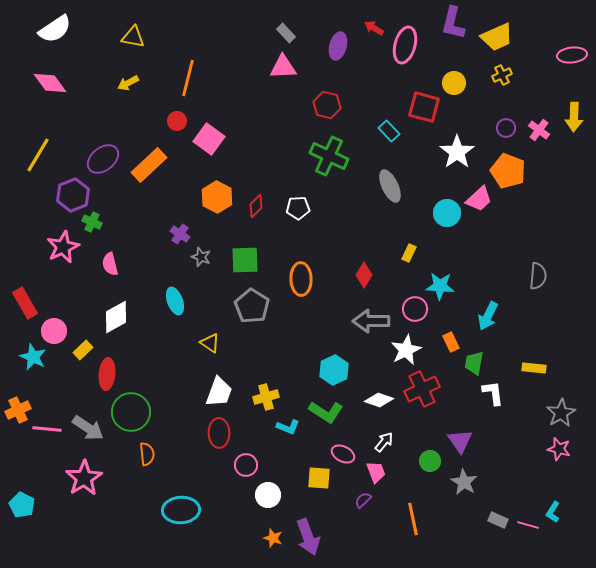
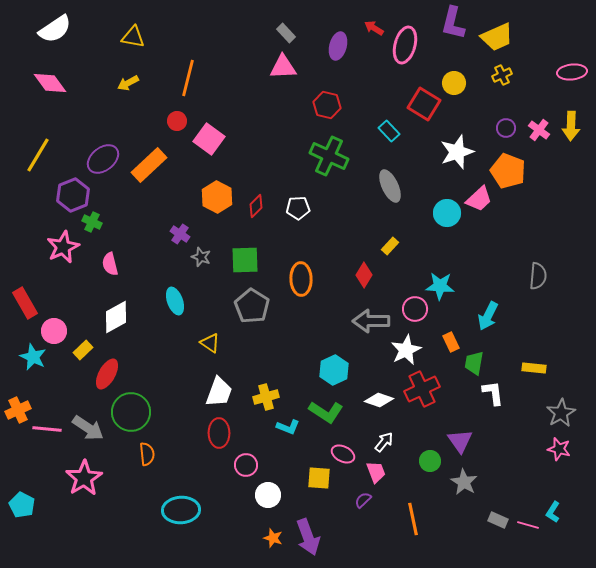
pink ellipse at (572, 55): moved 17 px down
red square at (424, 107): moved 3 px up; rotated 16 degrees clockwise
yellow arrow at (574, 117): moved 3 px left, 9 px down
white star at (457, 152): rotated 16 degrees clockwise
yellow rectangle at (409, 253): moved 19 px left, 7 px up; rotated 18 degrees clockwise
red ellipse at (107, 374): rotated 24 degrees clockwise
